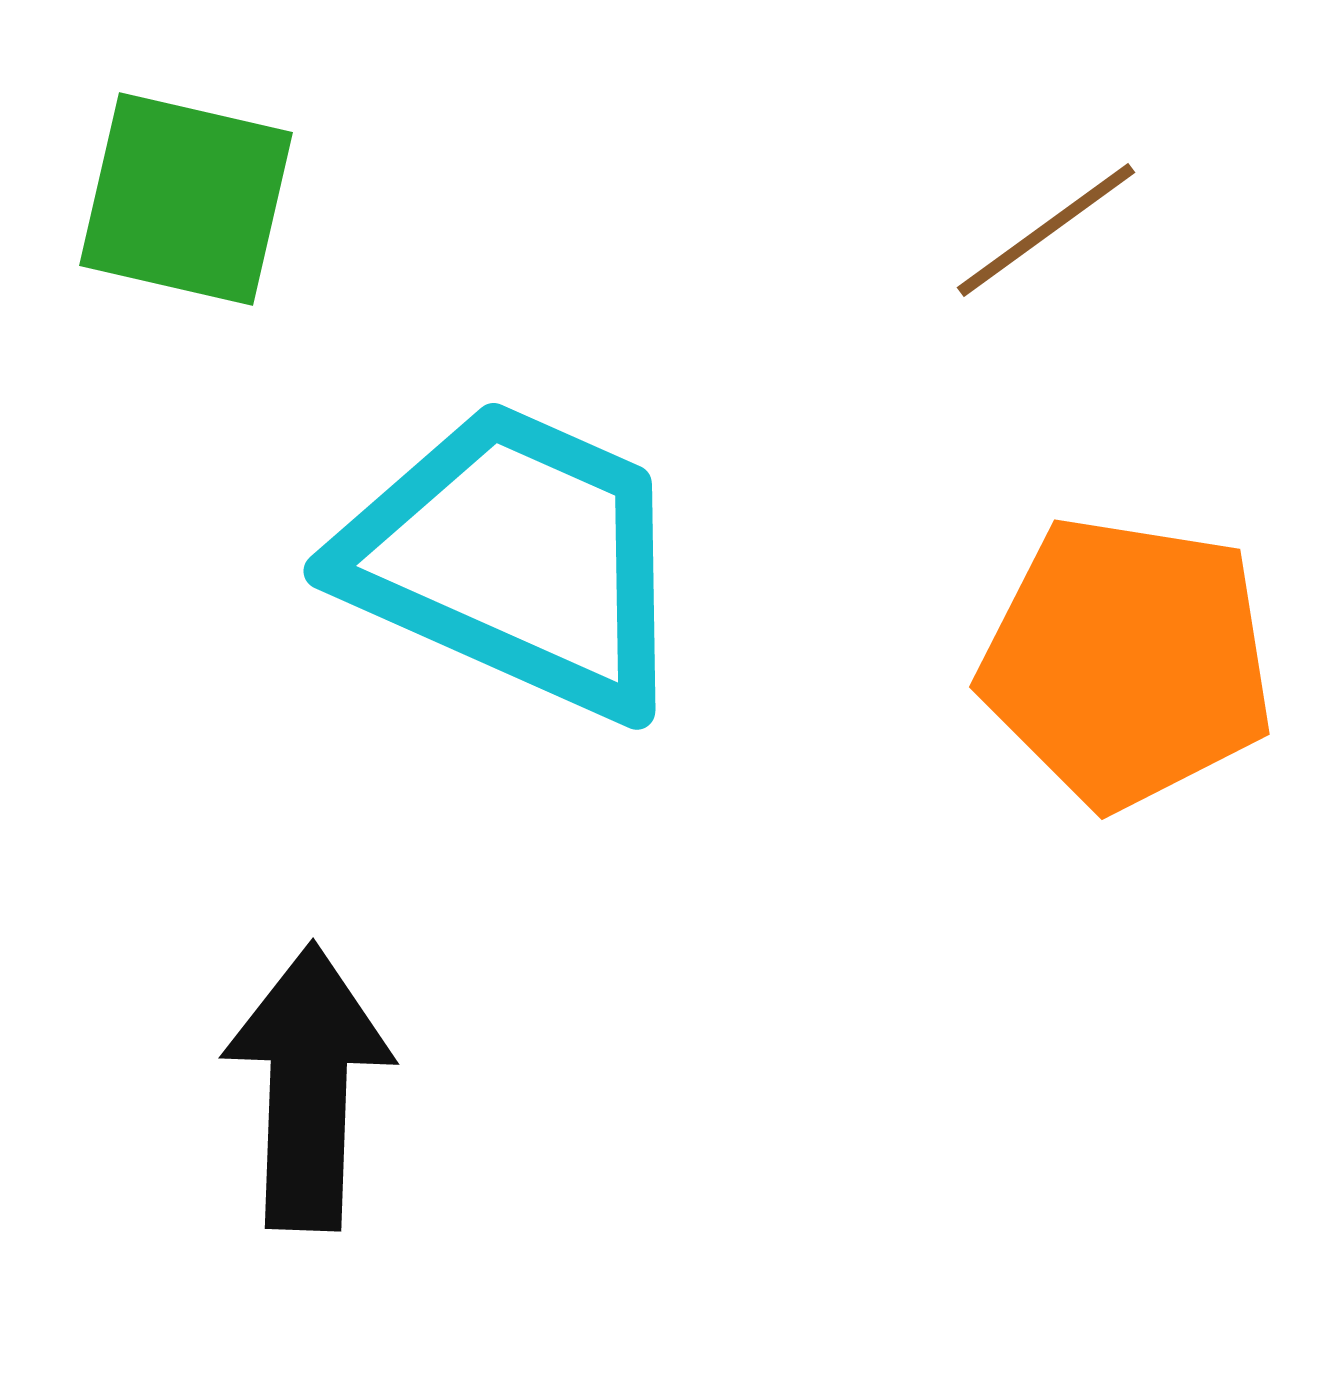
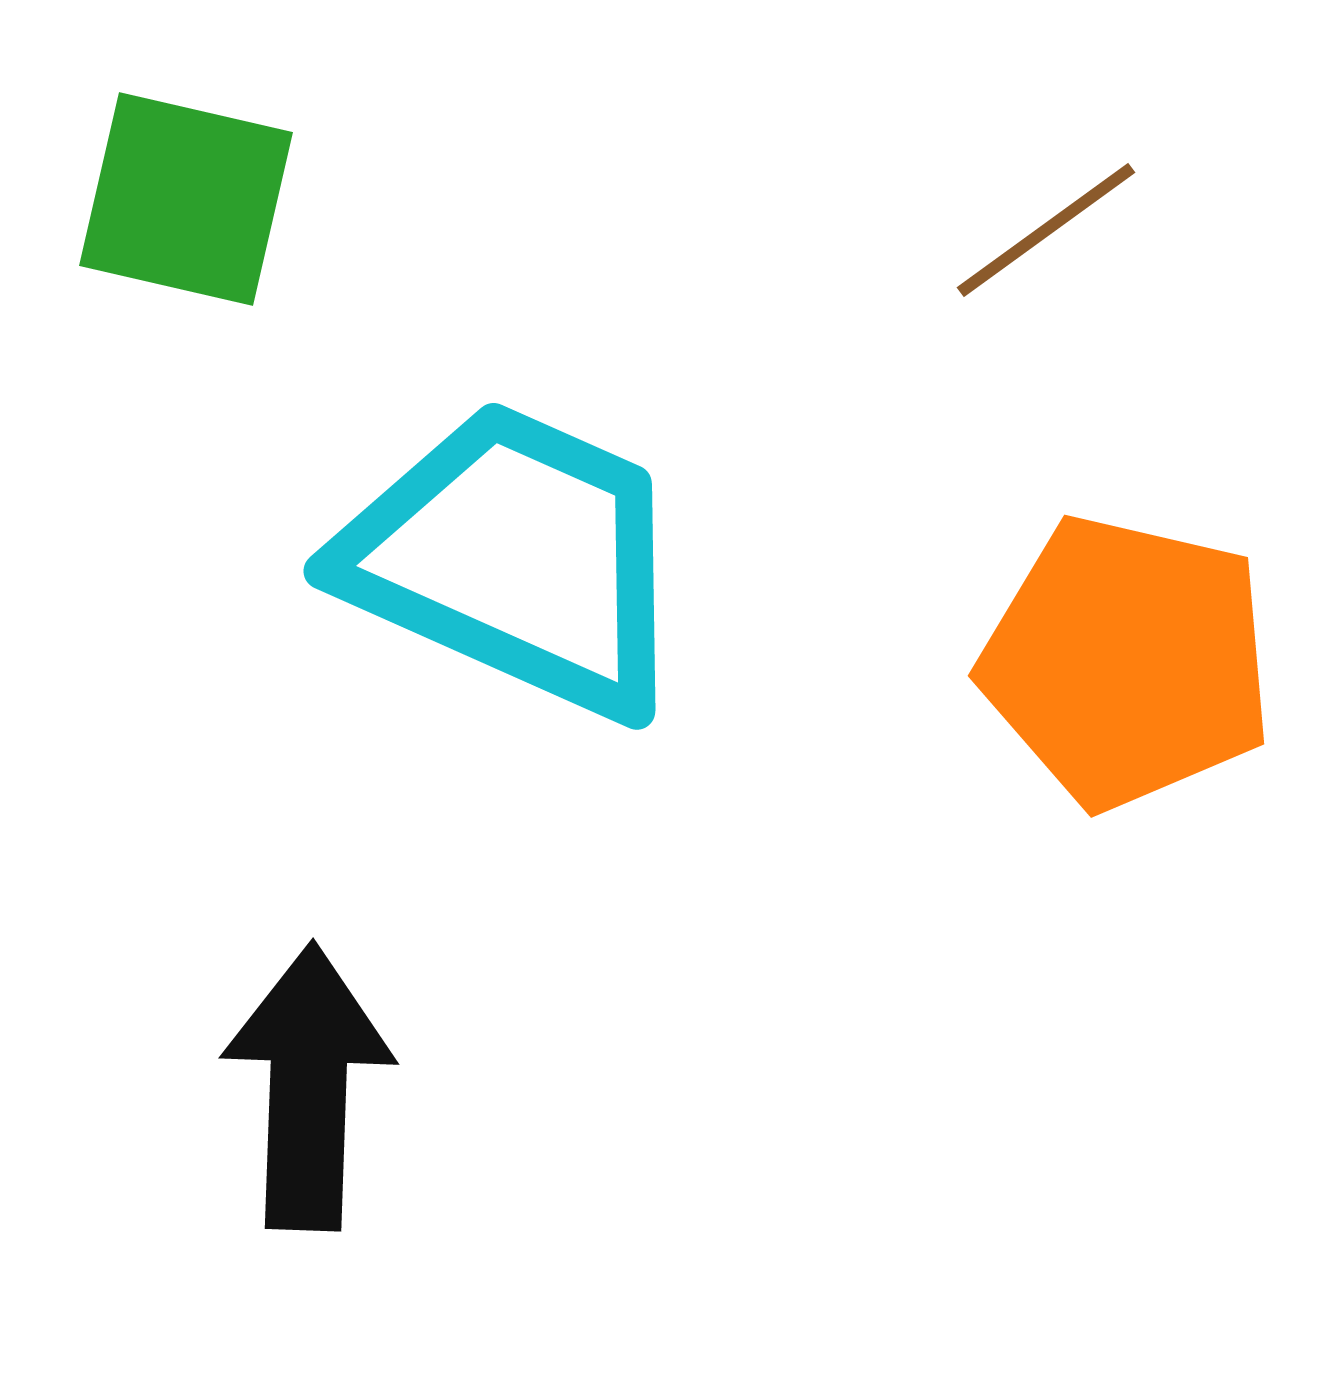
orange pentagon: rotated 4 degrees clockwise
